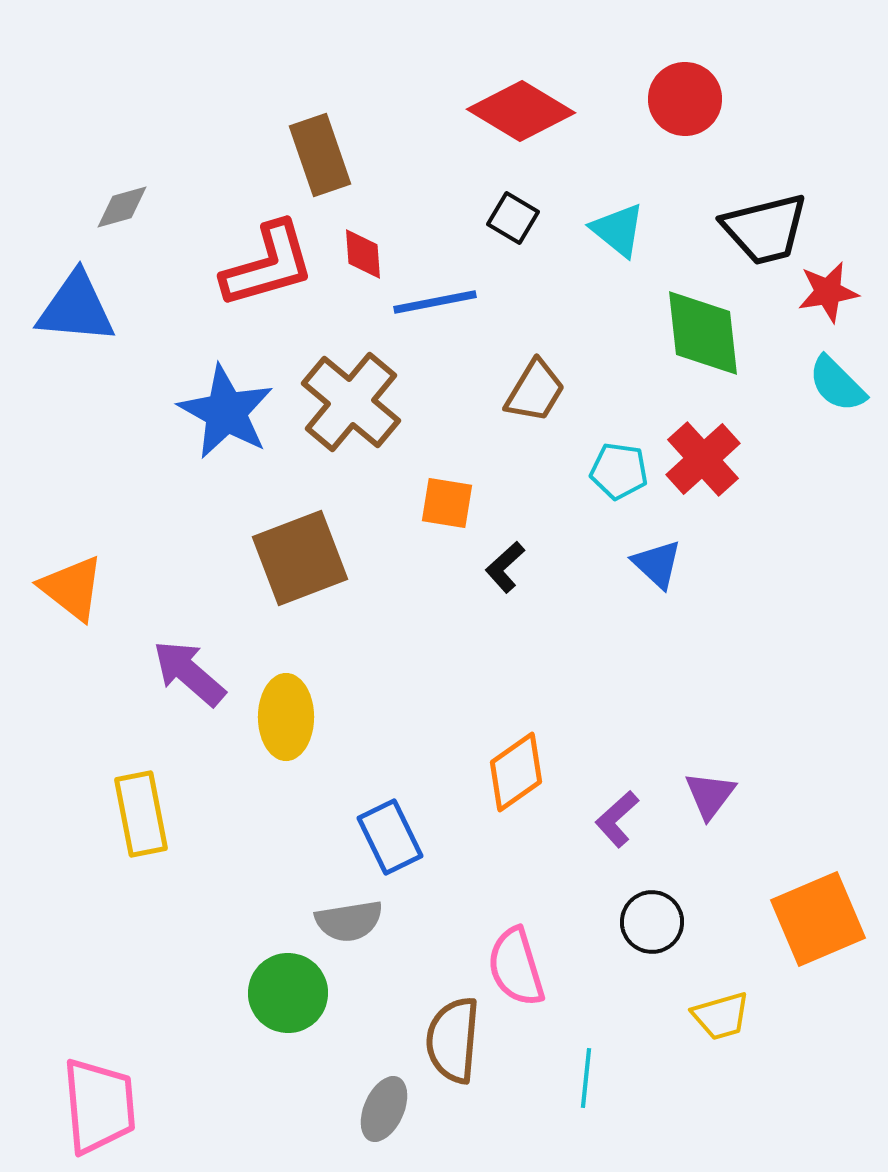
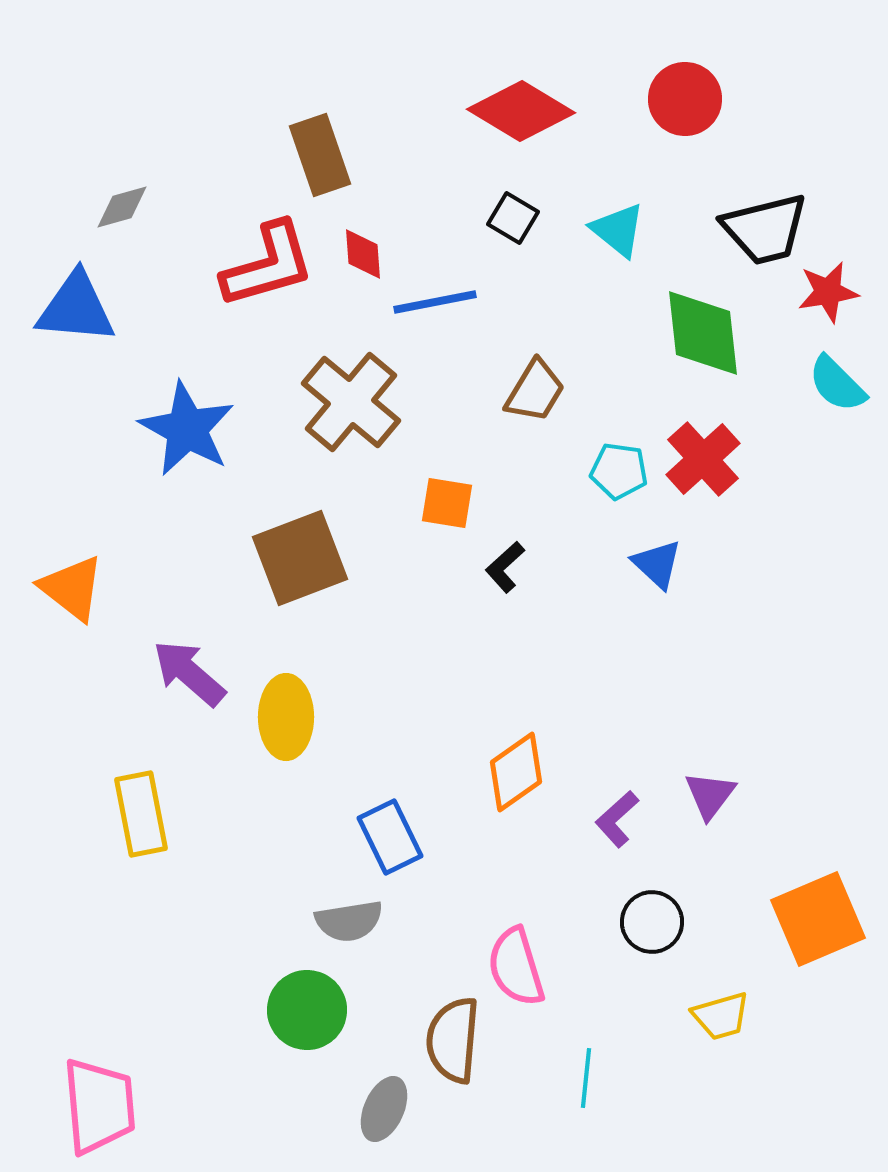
blue star at (226, 412): moved 39 px left, 17 px down
green circle at (288, 993): moved 19 px right, 17 px down
